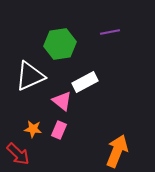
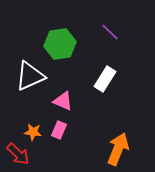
purple line: rotated 54 degrees clockwise
white rectangle: moved 20 px right, 3 px up; rotated 30 degrees counterclockwise
pink triangle: moved 1 px right; rotated 15 degrees counterclockwise
orange star: moved 3 px down
orange arrow: moved 1 px right, 2 px up
